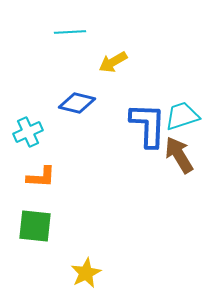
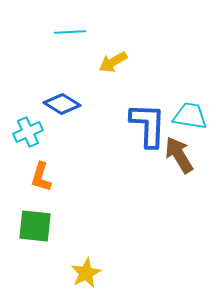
blue diamond: moved 15 px left, 1 px down; rotated 18 degrees clockwise
cyan trapezoid: moved 8 px right; rotated 27 degrees clockwise
orange L-shape: rotated 104 degrees clockwise
